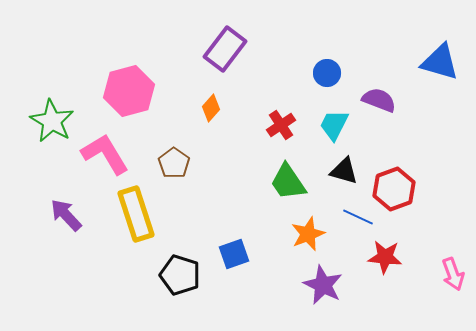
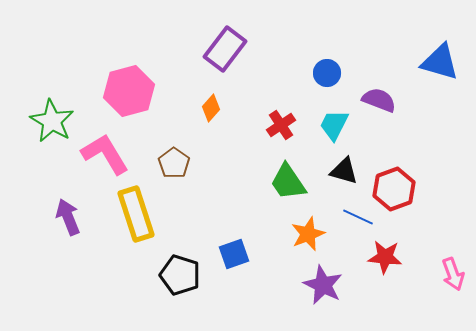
purple arrow: moved 2 px right, 2 px down; rotated 21 degrees clockwise
